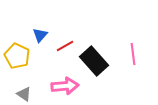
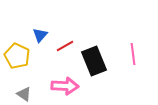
black rectangle: rotated 20 degrees clockwise
pink arrow: rotated 8 degrees clockwise
